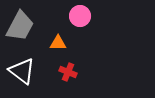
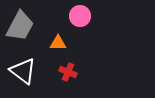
white triangle: moved 1 px right
